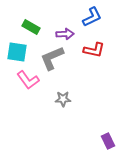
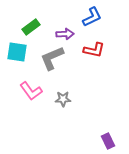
green rectangle: rotated 66 degrees counterclockwise
pink L-shape: moved 3 px right, 11 px down
